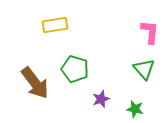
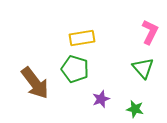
yellow rectangle: moved 27 px right, 13 px down
pink L-shape: rotated 20 degrees clockwise
green triangle: moved 1 px left, 1 px up
